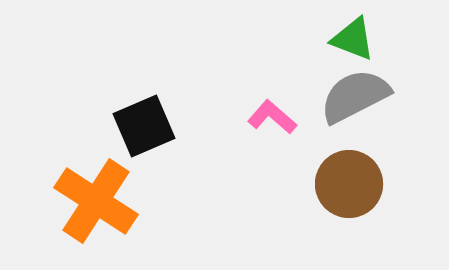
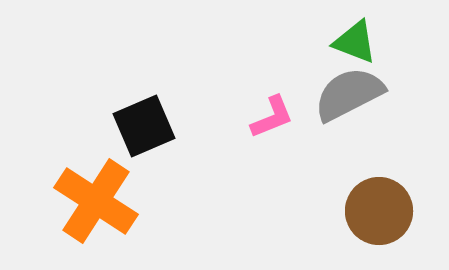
green triangle: moved 2 px right, 3 px down
gray semicircle: moved 6 px left, 2 px up
pink L-shape: rotated 117 degrees clockwise
brown circle: moved 30 px right, 27 px down
